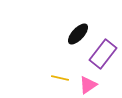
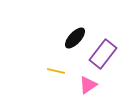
black ellipse: moved 3 px left, 4 px down
yellow line: moved 4 px left, 7 px up
